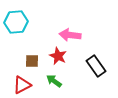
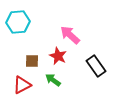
cyan hexagon: moved 2 px right
pink arrow: rotated 35 degrees clockwise
green arrow: moved 1 px left, 1 px up
